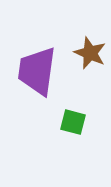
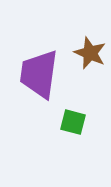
purple trapezoid: moved 2 px right, 3 px down
